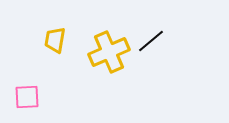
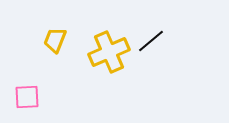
yellow trapezoid: rotated 12 degrees clockwise
